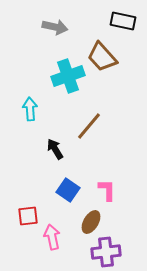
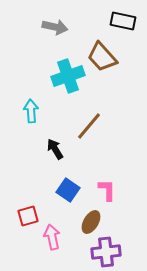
cyan arrow: moved 1 px right, 2 px down
red square: rotated 10 degrees counterclockwise
